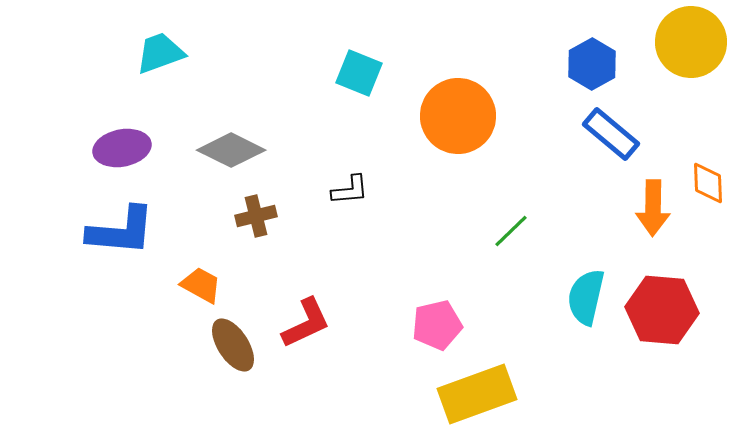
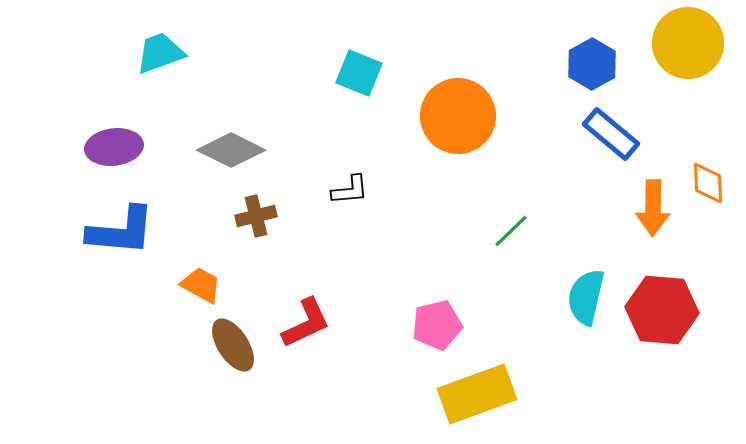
yellow circle: moved 3 px left, 1 px down
purple ellipse: moved 8 px left, 1 px up; rotated 4 degrees clockwise
